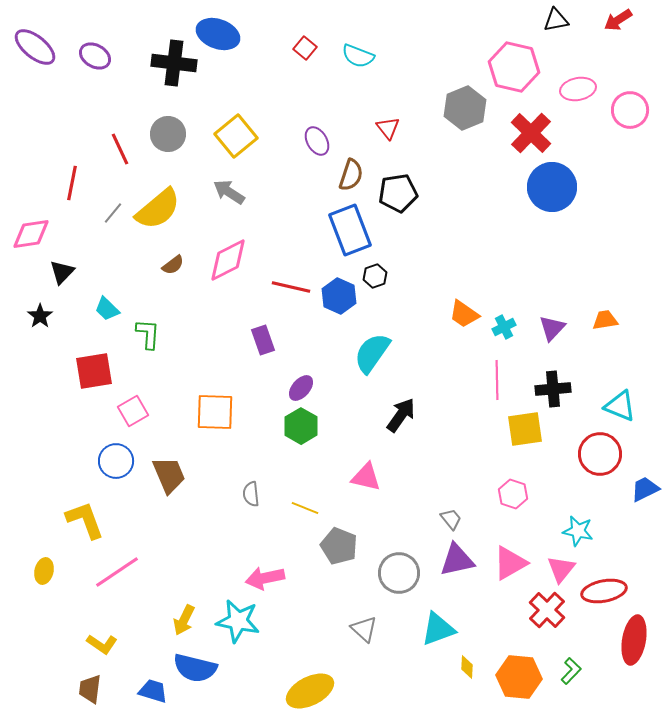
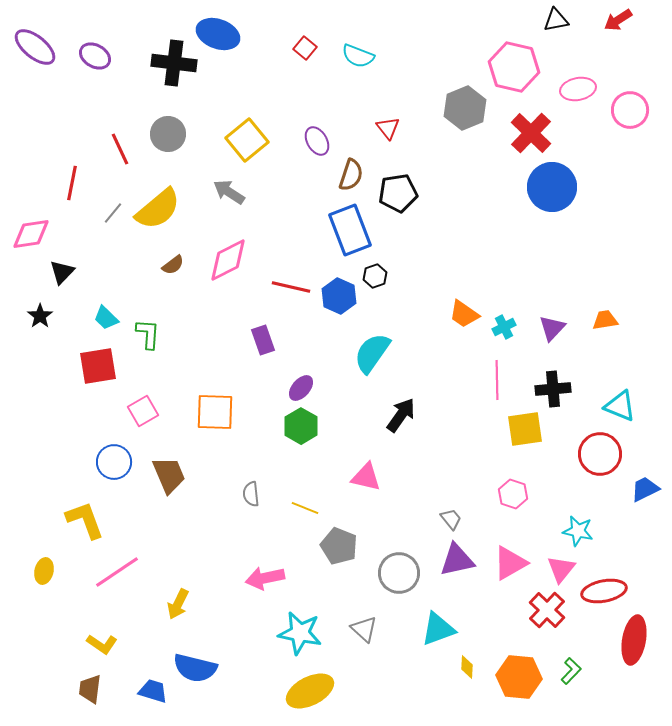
yellow square at (236, 136): moved 11 px right, 4 px down
cyan trapezoid at (107, 309): moved 1 px left, 9 px down
red square at (94, 371): moved 4 px right, 5 px up
pink square at (133, 411): moved 10 px right
blue circle at (116, 461): moved 2 px left, 1 px down
yellow arrow at (184, 620): moved 6 px left, 16 px up
cyan star at (238, 621): moved 62 px right, 12 px down
